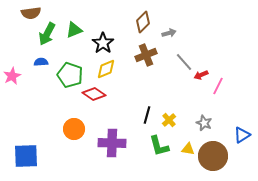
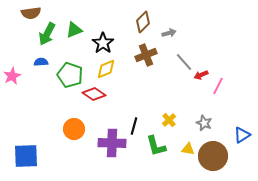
black line: moved 13 px left, 11 px down
green L-shape: moved 3 px left
